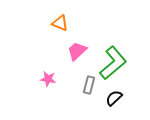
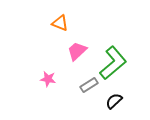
gray rectangle: rotated 42 degrees clockwise
black semicircle: moved 3 px down
